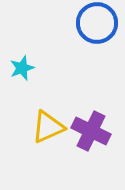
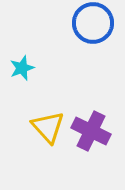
blue circle: moved 4 px left
yellow triangle: rotated 48 degrees counterclockwise
